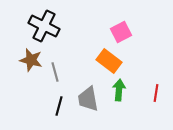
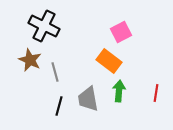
brown star: moved 1 px left; rotated 10 degrees clockwise
green arrow: moved 1 px down
